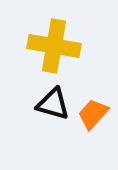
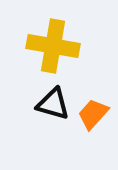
yellow cross: moved 1 px left
